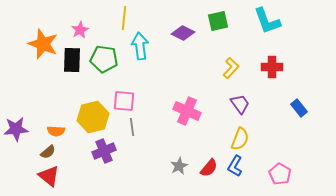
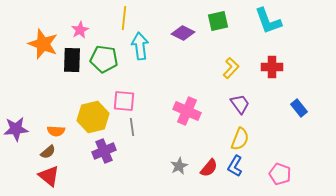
cyan L-shape: moved 1 px right
pink pentagon: rotated 10 degrees counterclockwise
